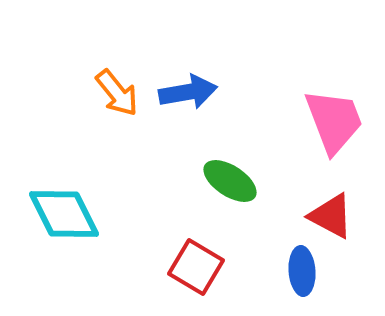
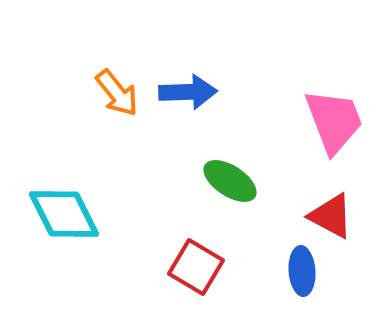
blue arrow: rotated 8 degrees clockwise
